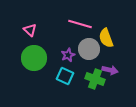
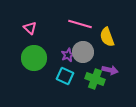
pink triangle: moved 2 px up
yellow semicircle: moved 1 px right, 1 px up
gray circle: moved 6 px left, 3 px down
